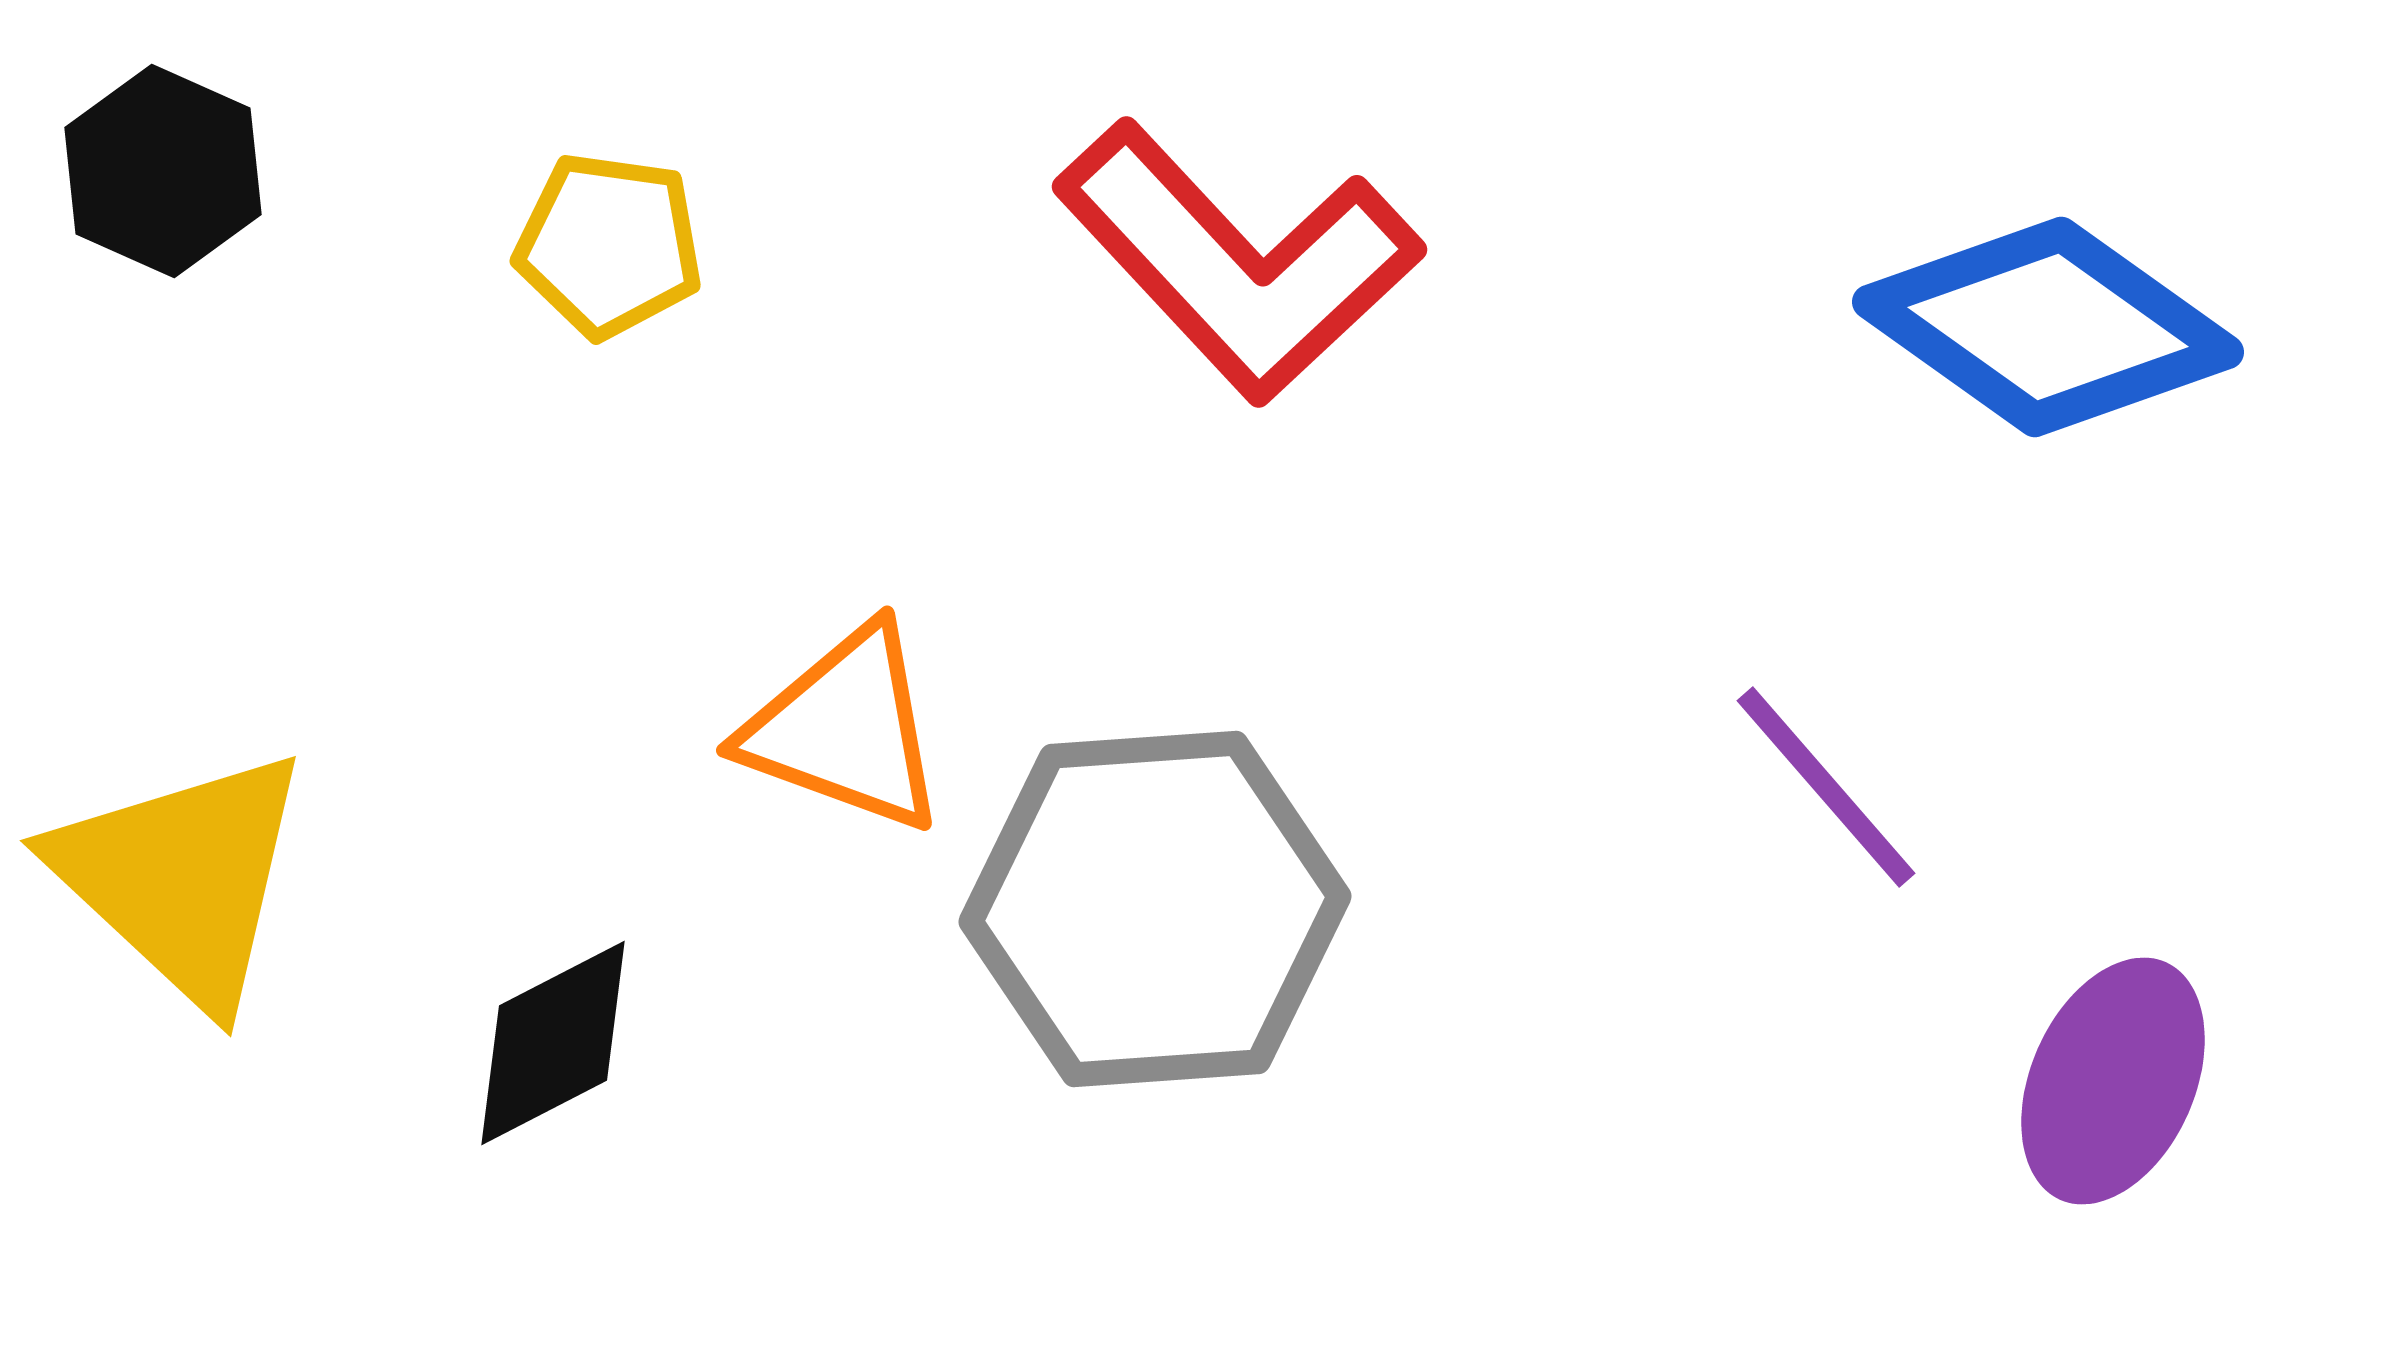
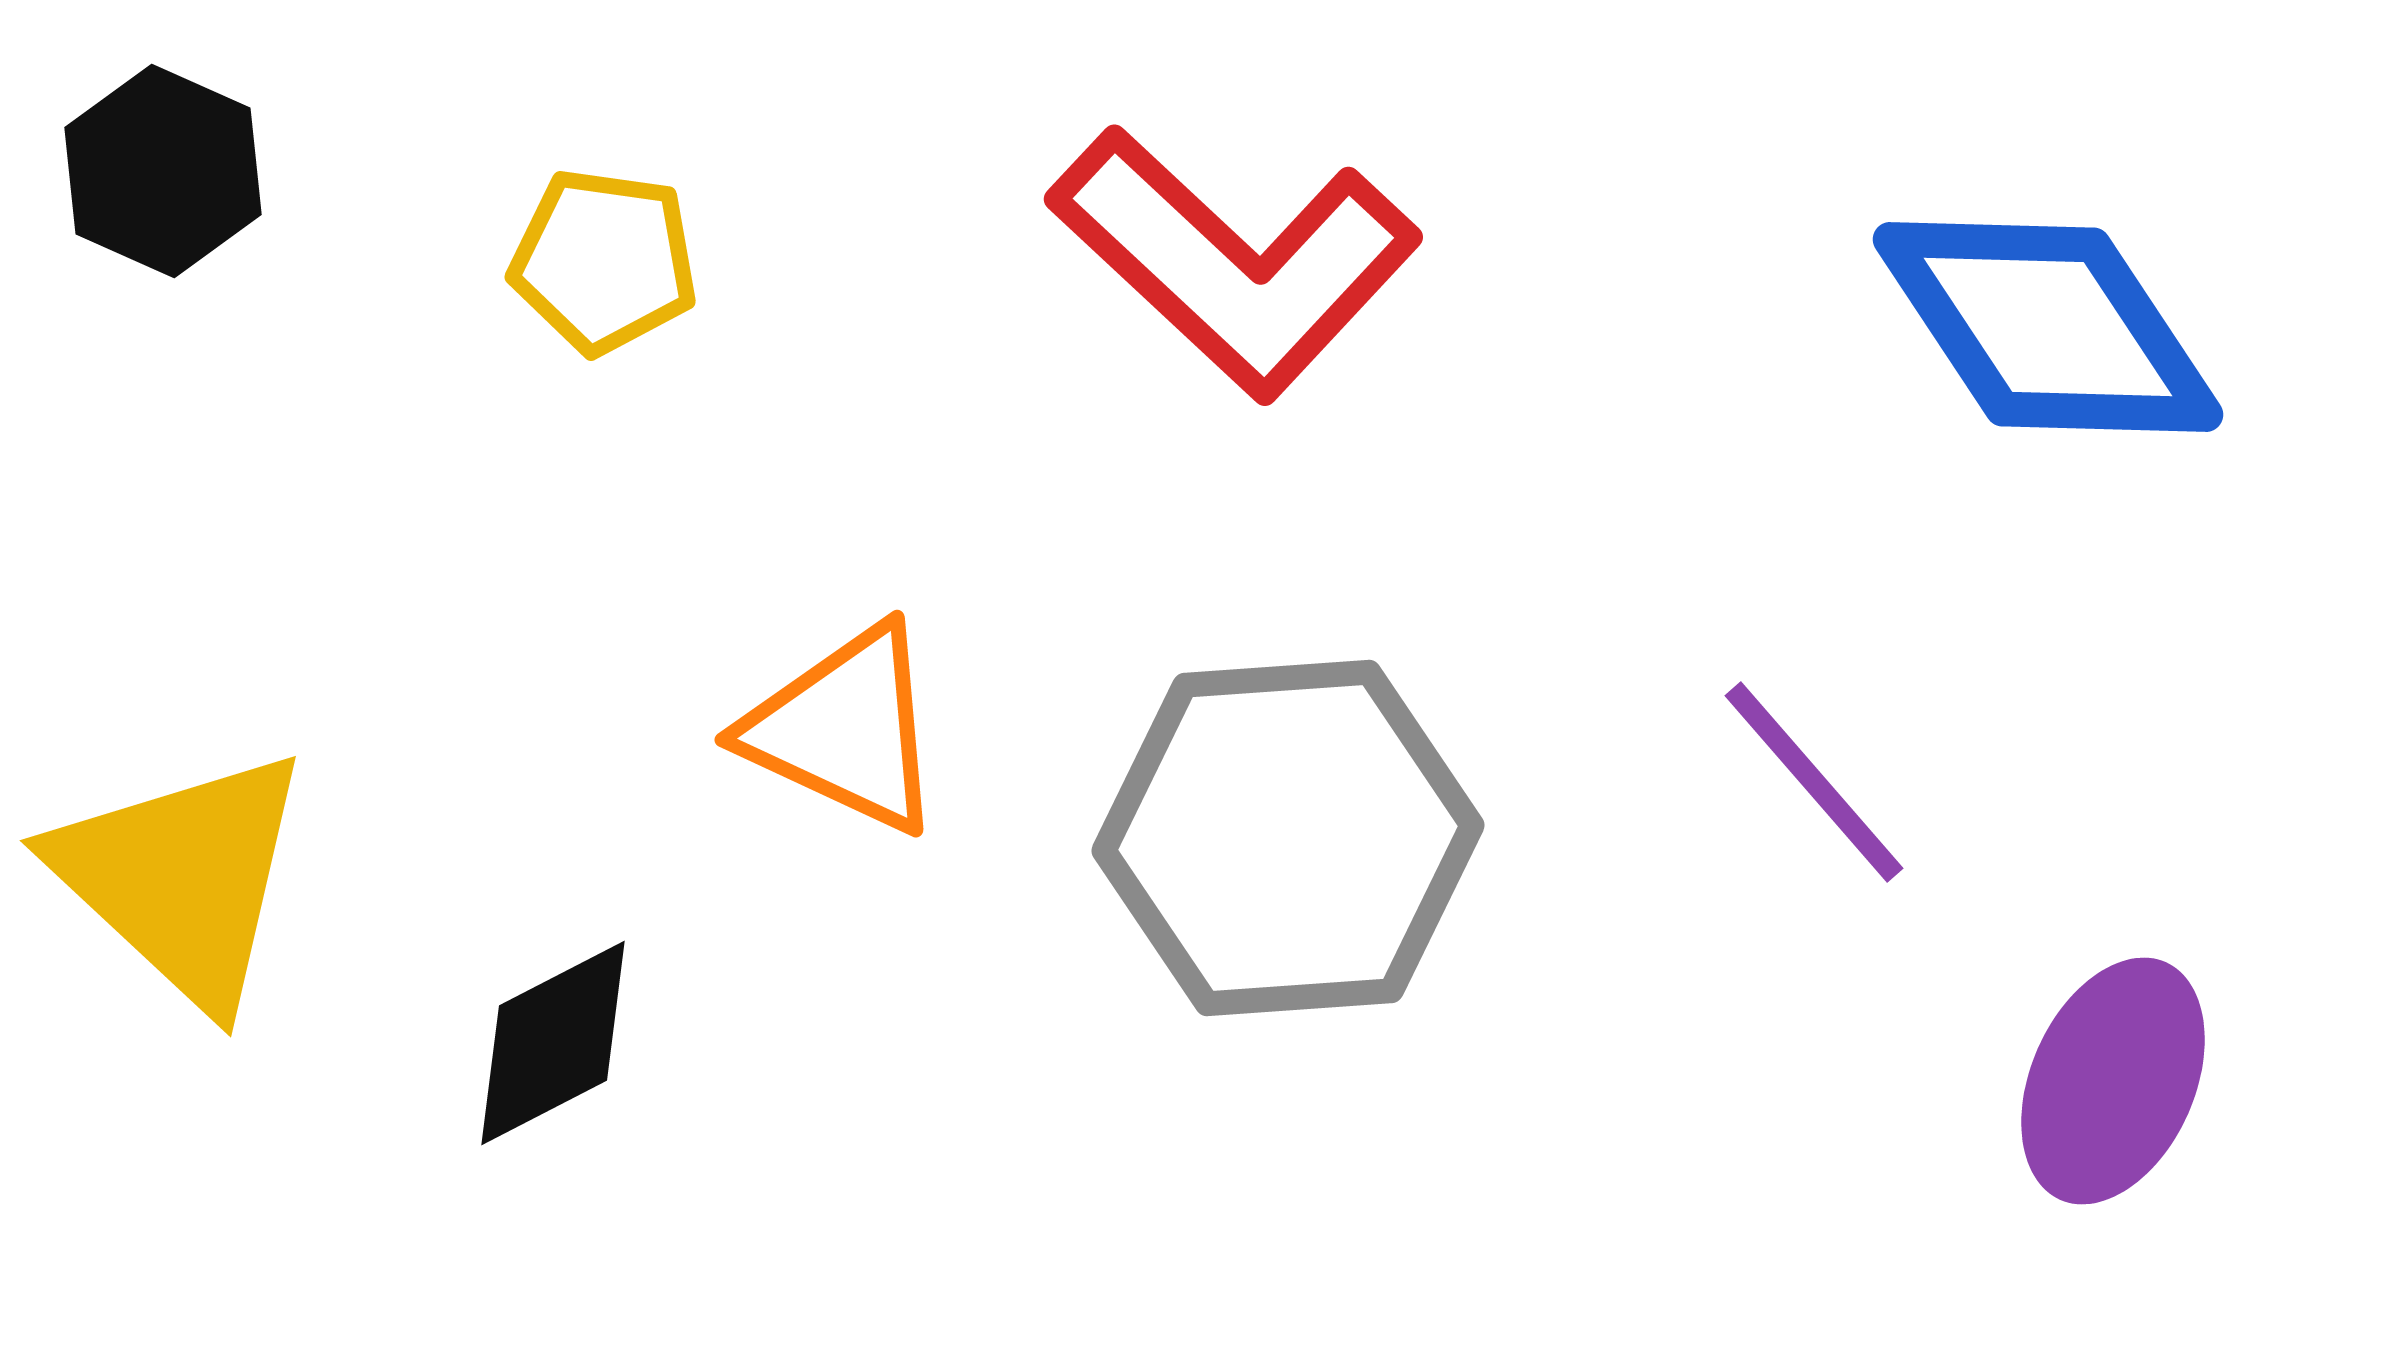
yellow pentagon: moved 5 px left, 16 px down
red L-shape: moved 3 px left; rotated 4 degrees counterclockwise
blue diamond: rotated 21 degrees clockwise
orange triangle: rotated 5 degrees clockwise
purple line: moved 12 px left, 5 px up
gray hexagon: moved 133 px right, 71 px up
